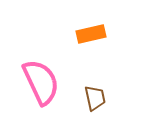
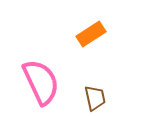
orange rectangle: rotated 20 degrees counterclockwise
